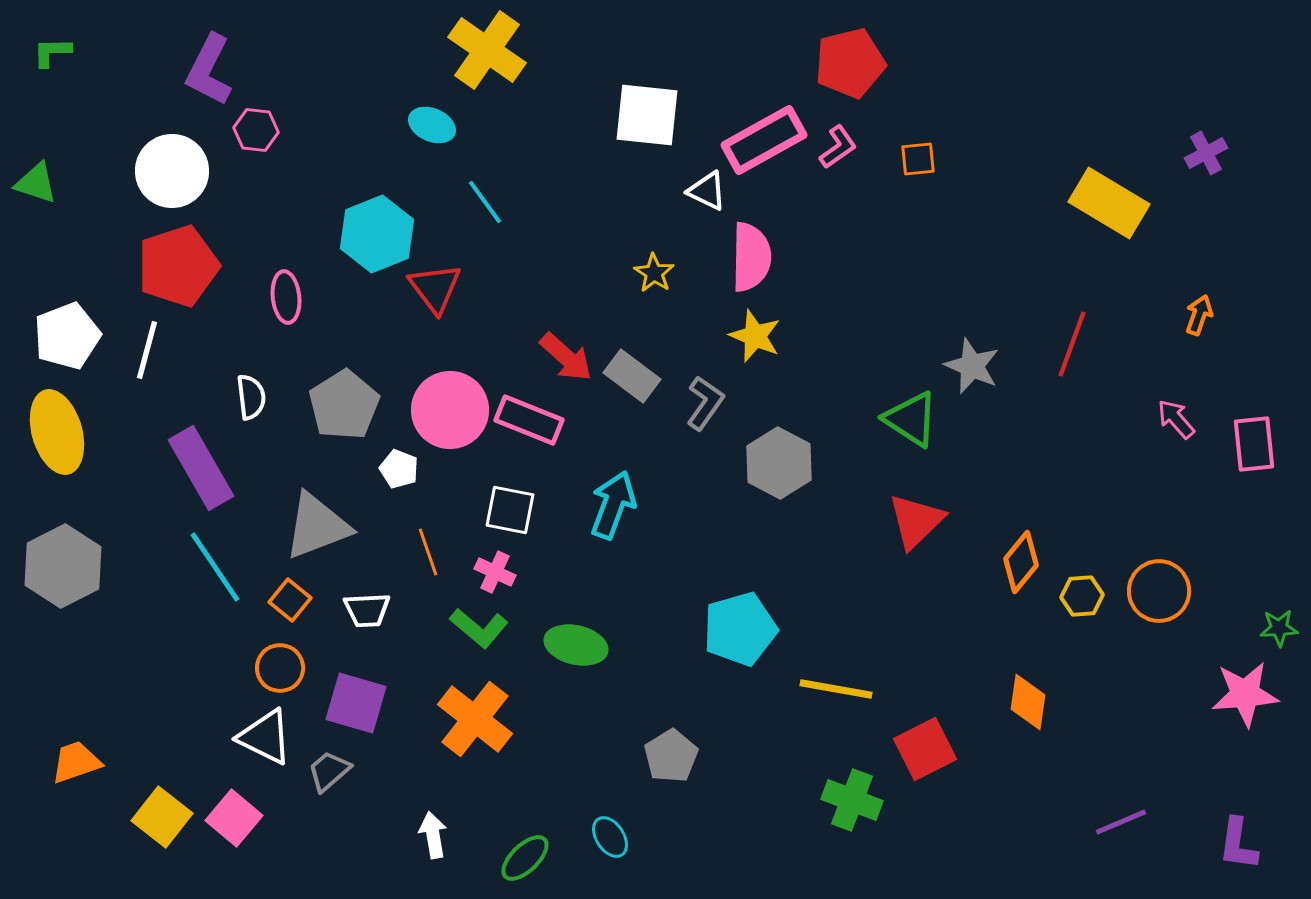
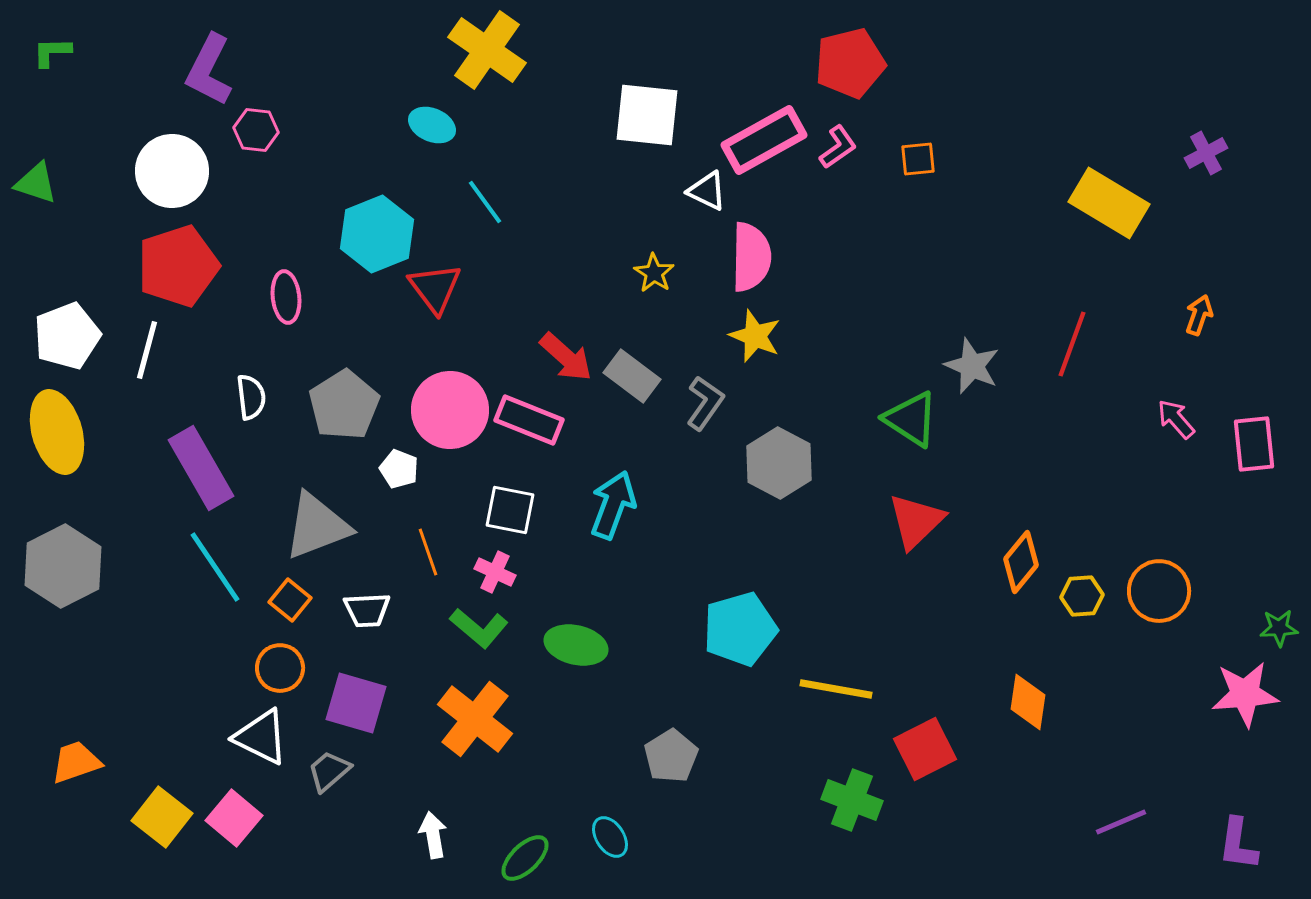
white triangle at (265, 737): moved 4 px left
